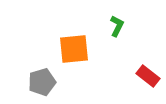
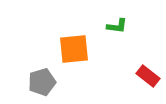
green L-shape: rotated 70 degrees clockwise
